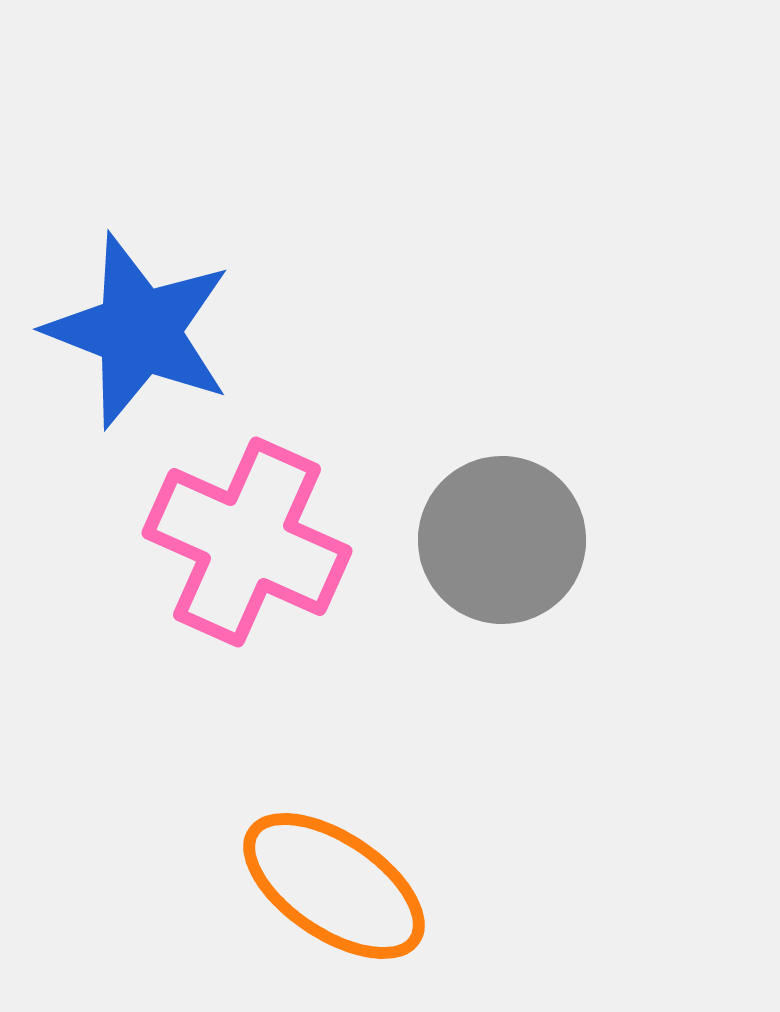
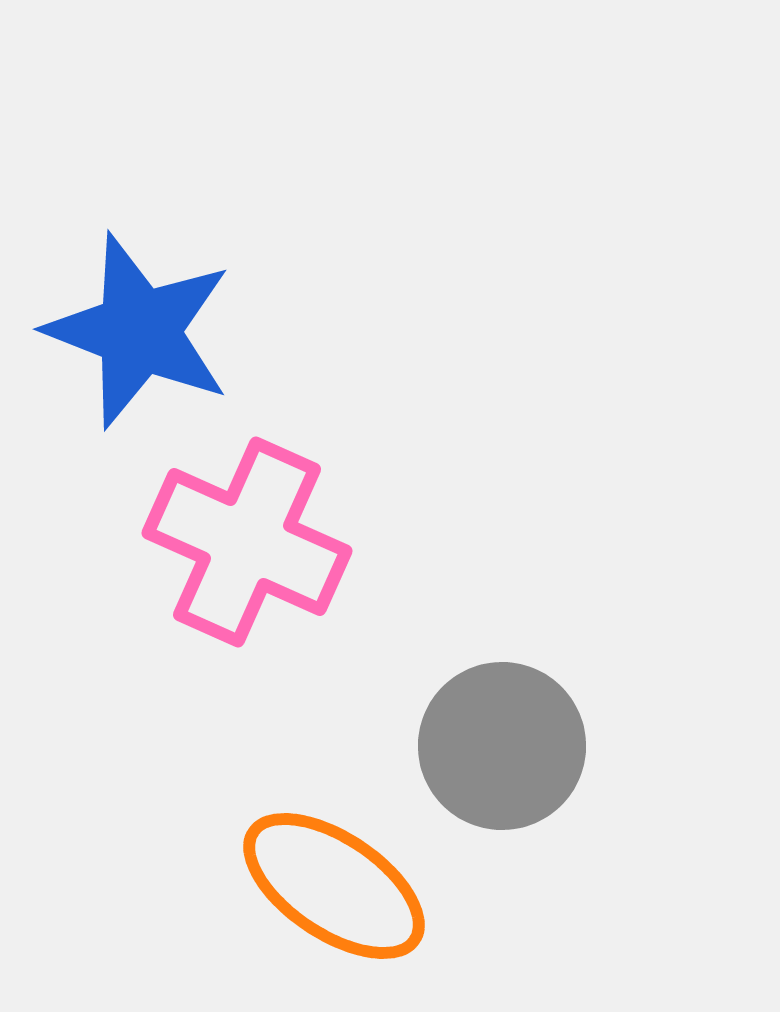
gray circle: moved 206 px down
